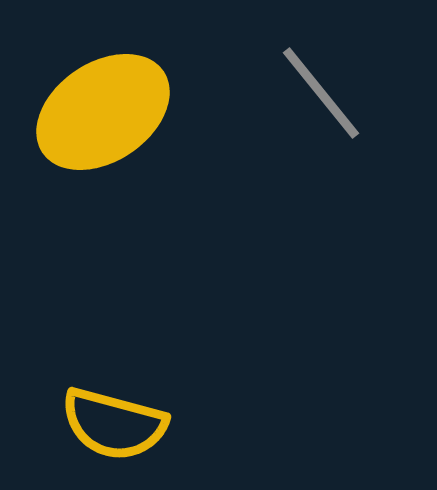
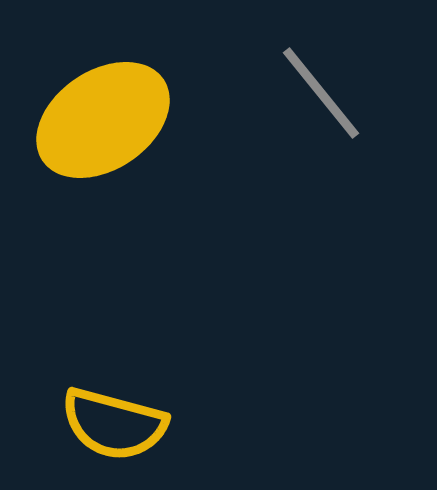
yellow ellipse: moved 8 px down
